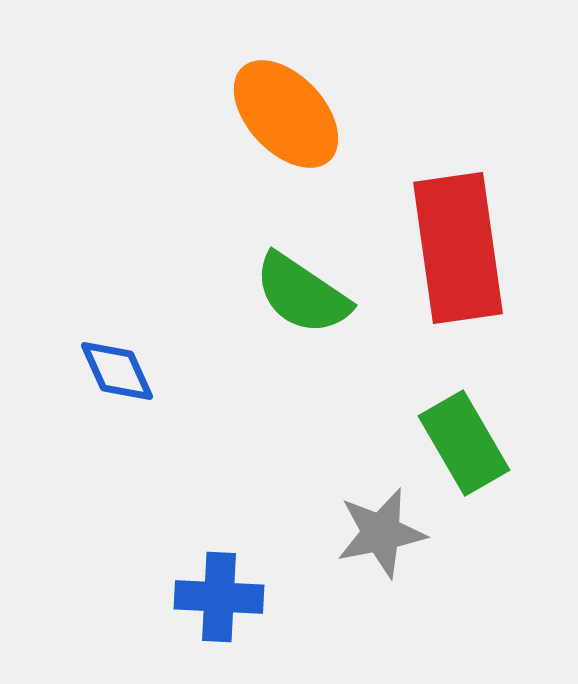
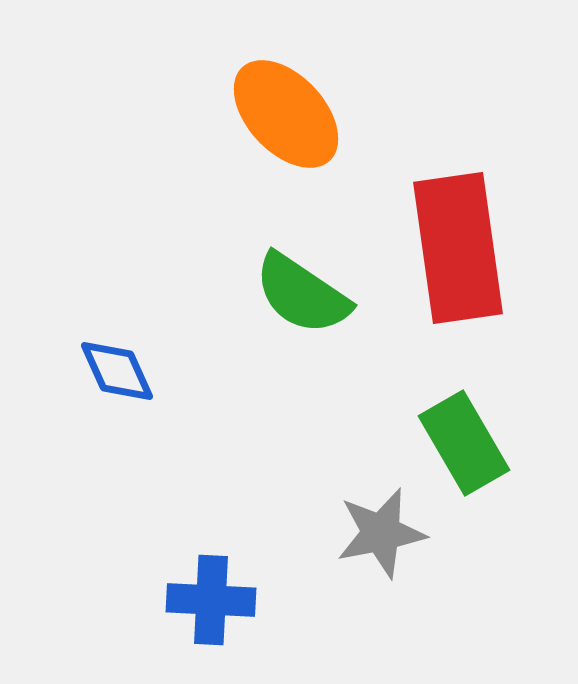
blue cross: moved 8 px left, 3 px down
